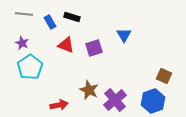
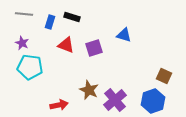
blue rectangle: rotated 48 degrees clockwise
blue triangle: rotated 42 degrees counterclockwise
cyan pentagon: rotated 30 degrees counterclockwise
